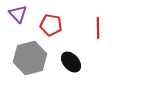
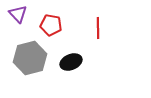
black ellipse: rotated 70 degrees counterclockwise
